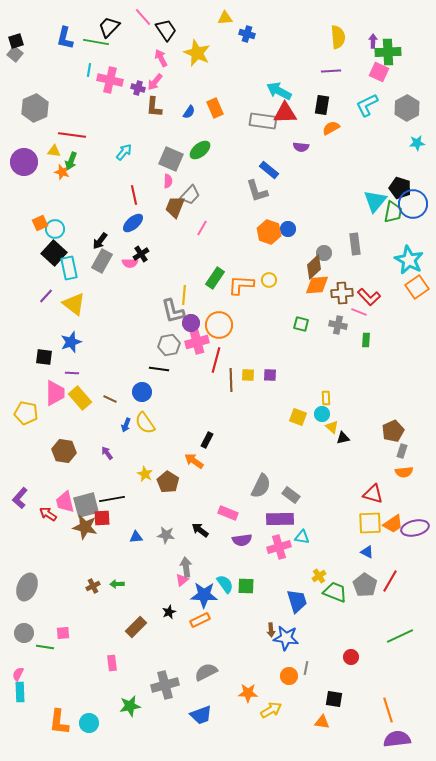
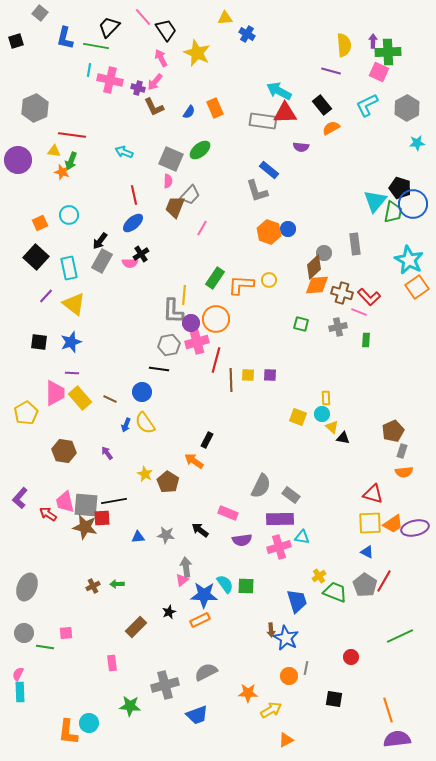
blue cross at (247, 34): rotated 14 degrees clockwise
yellow semicircle at (338, 37): moved 6 px right, 8 px down
green line at (96, 42): moved 4 px down
gray square at (15, 54): moved 25 px right, 41 px up
purple line at (331, 71): rotated 18 degrees clockwise
black rectangle at (322, 105): rotated 48 degrees counterclockwise
brown L-shape at (154, 107): rotated 30 degrees counterclockwise
cyan arrow at (124, 152): rotated 108 degrees counterclockwise
purple circle at (24, 162): moved 6 px left, 2 px up
cyan circle at (55, 229): moved 14 px right, 14 px up
black square at (54, 253): moved 18 px left, 4 px down
brown cross at (342, 293): rotated 20 degrees clockwise
gray L-shape at (173, 311): rotated 16 degrees clockwise
orange circle at (219, 325): moved 3 px left, 6 px up
gray cross at (338, 325): moved 2 px down; rotated 24 degrees counterclockwise
black square at (44, 357): moved 5 px left, 15 px up
yellow pentagon at (26, 413): rotated 30 degrees clockwise
black triangle at (343, 438): rotated 24 degrees clockwise
black line at (112, 499): moved 2 px right, 2 px down
gray square at (86, 505): rotated 20 degrees clockwise
blue triangle at (136, 537): moved 2 px right
red line at (390, 581): moved 6 px left
pink square at (63, 633): moved 3 px right
blue star at (286, 638): rotated 20 degrees clockwise
green star at (130, 706): rotated 15 degrees clockwise
blue trapezoid at (201, 715): moved 4 px left
orange L-shape at (59, 722): moved 9 px right, 10 px down
orange triangle at (322, 722): moved 36 px left, 18 px down; rotated 35 degrees counterclockwise
